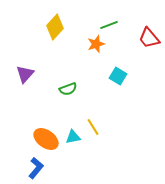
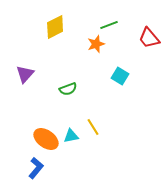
yellow diamond: rotated 20 degrees clockwise
cyan square: moved 2 px right
cyan triangle: moved 2 px left, 1 px up
